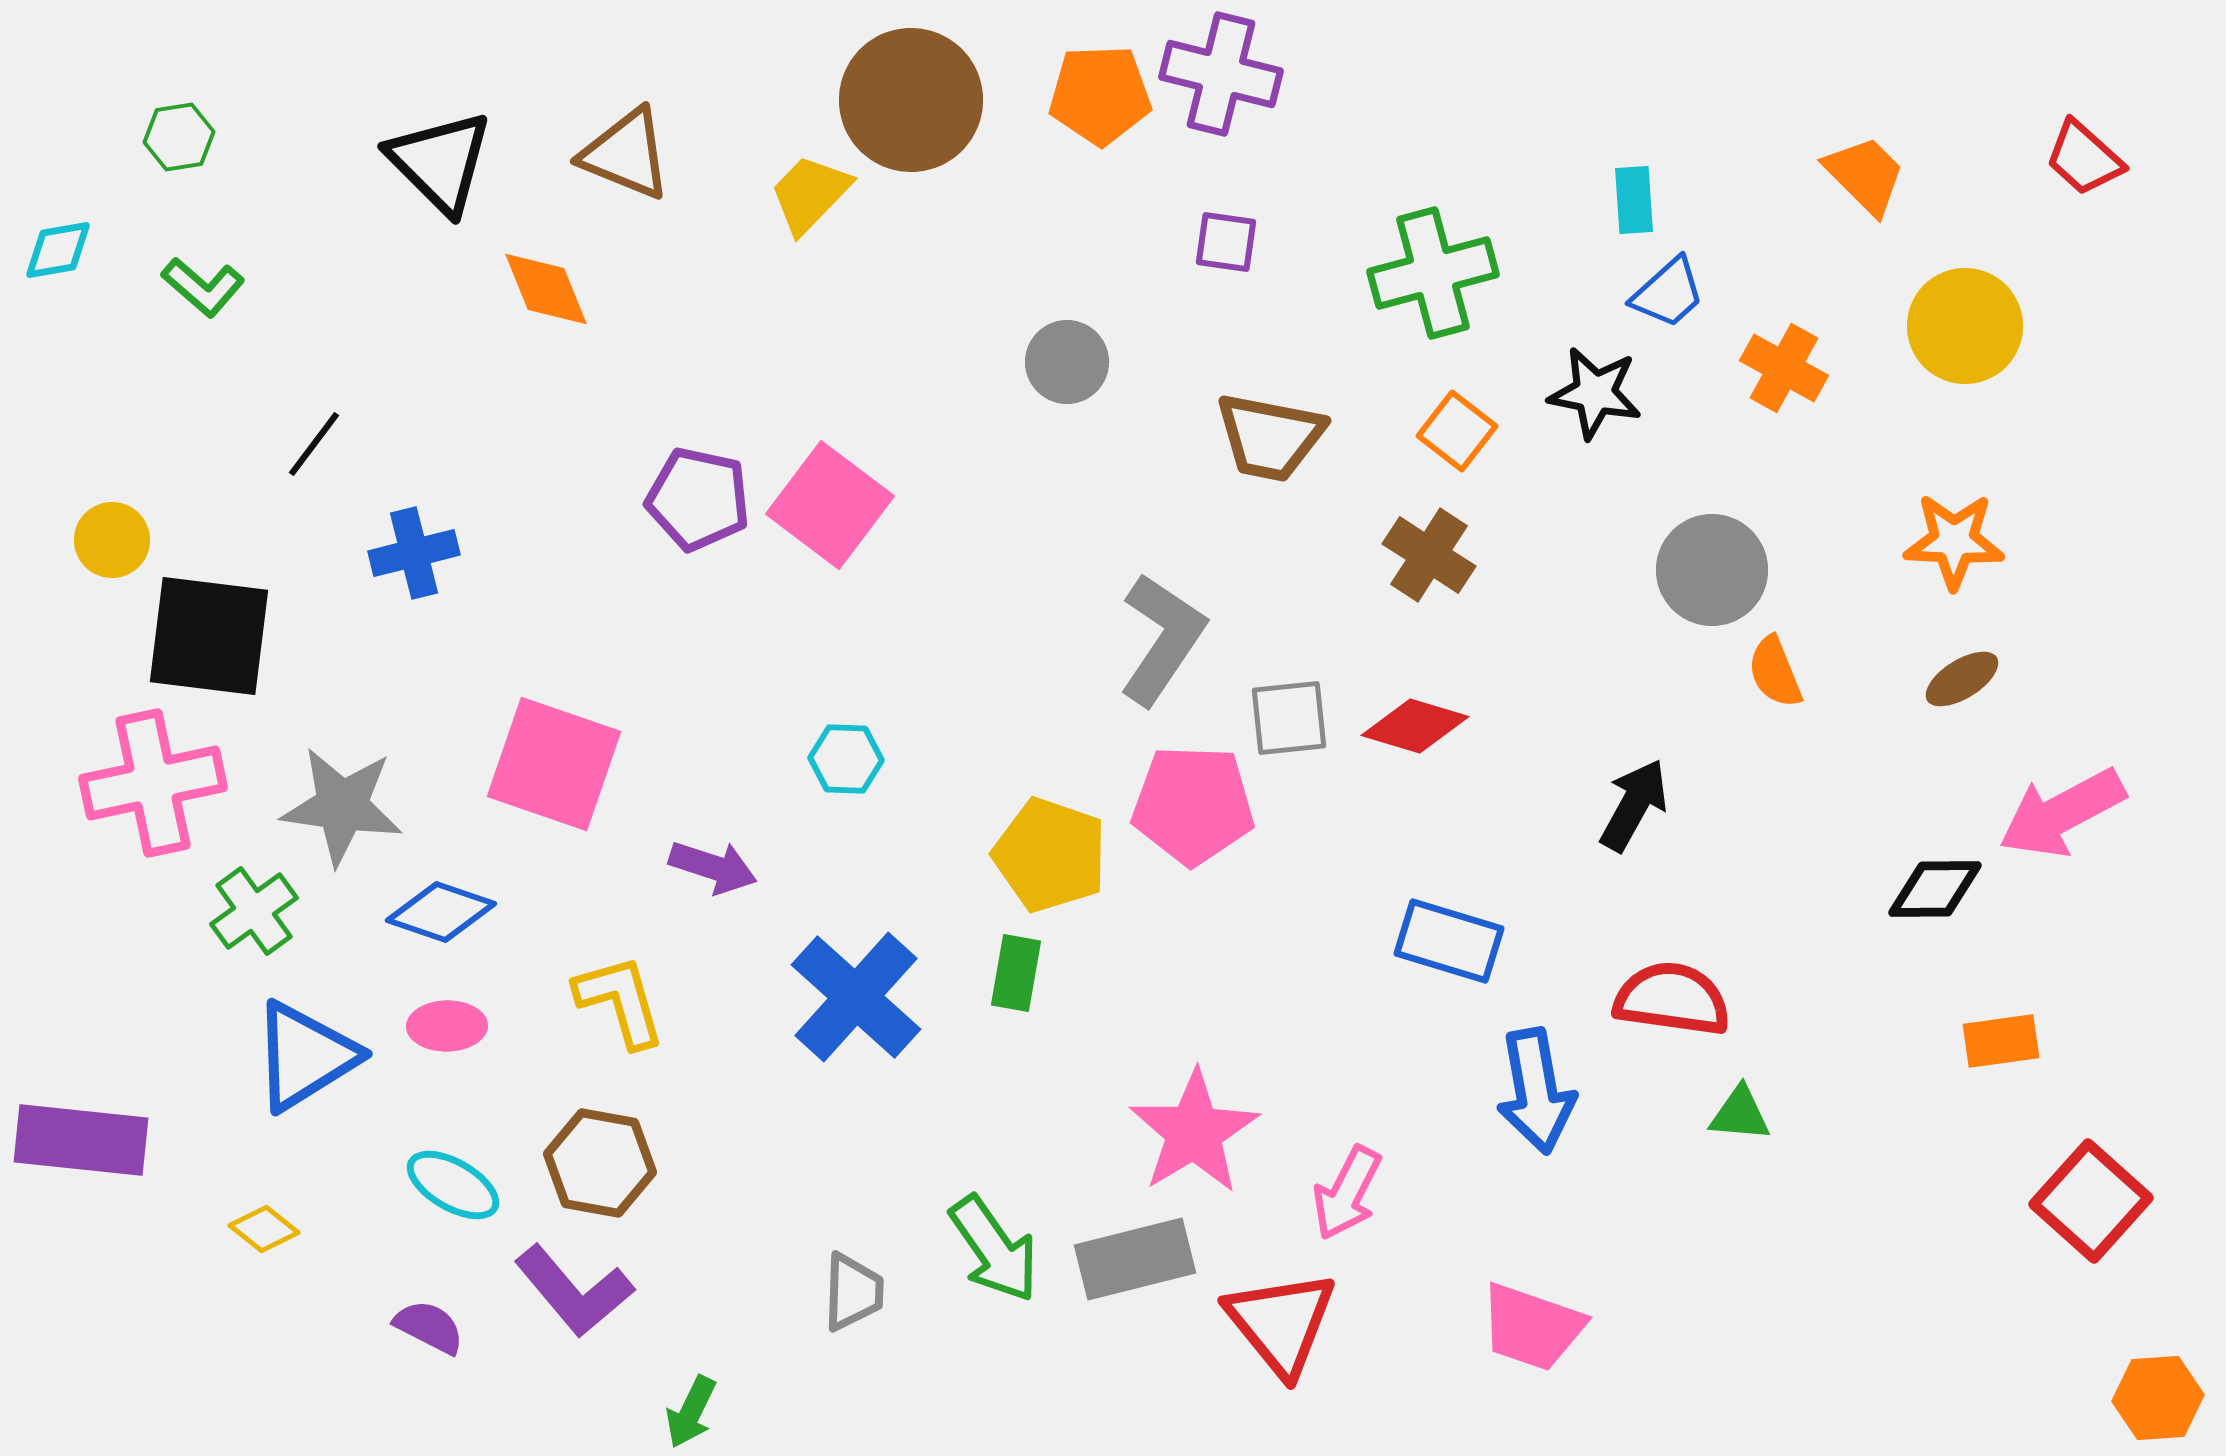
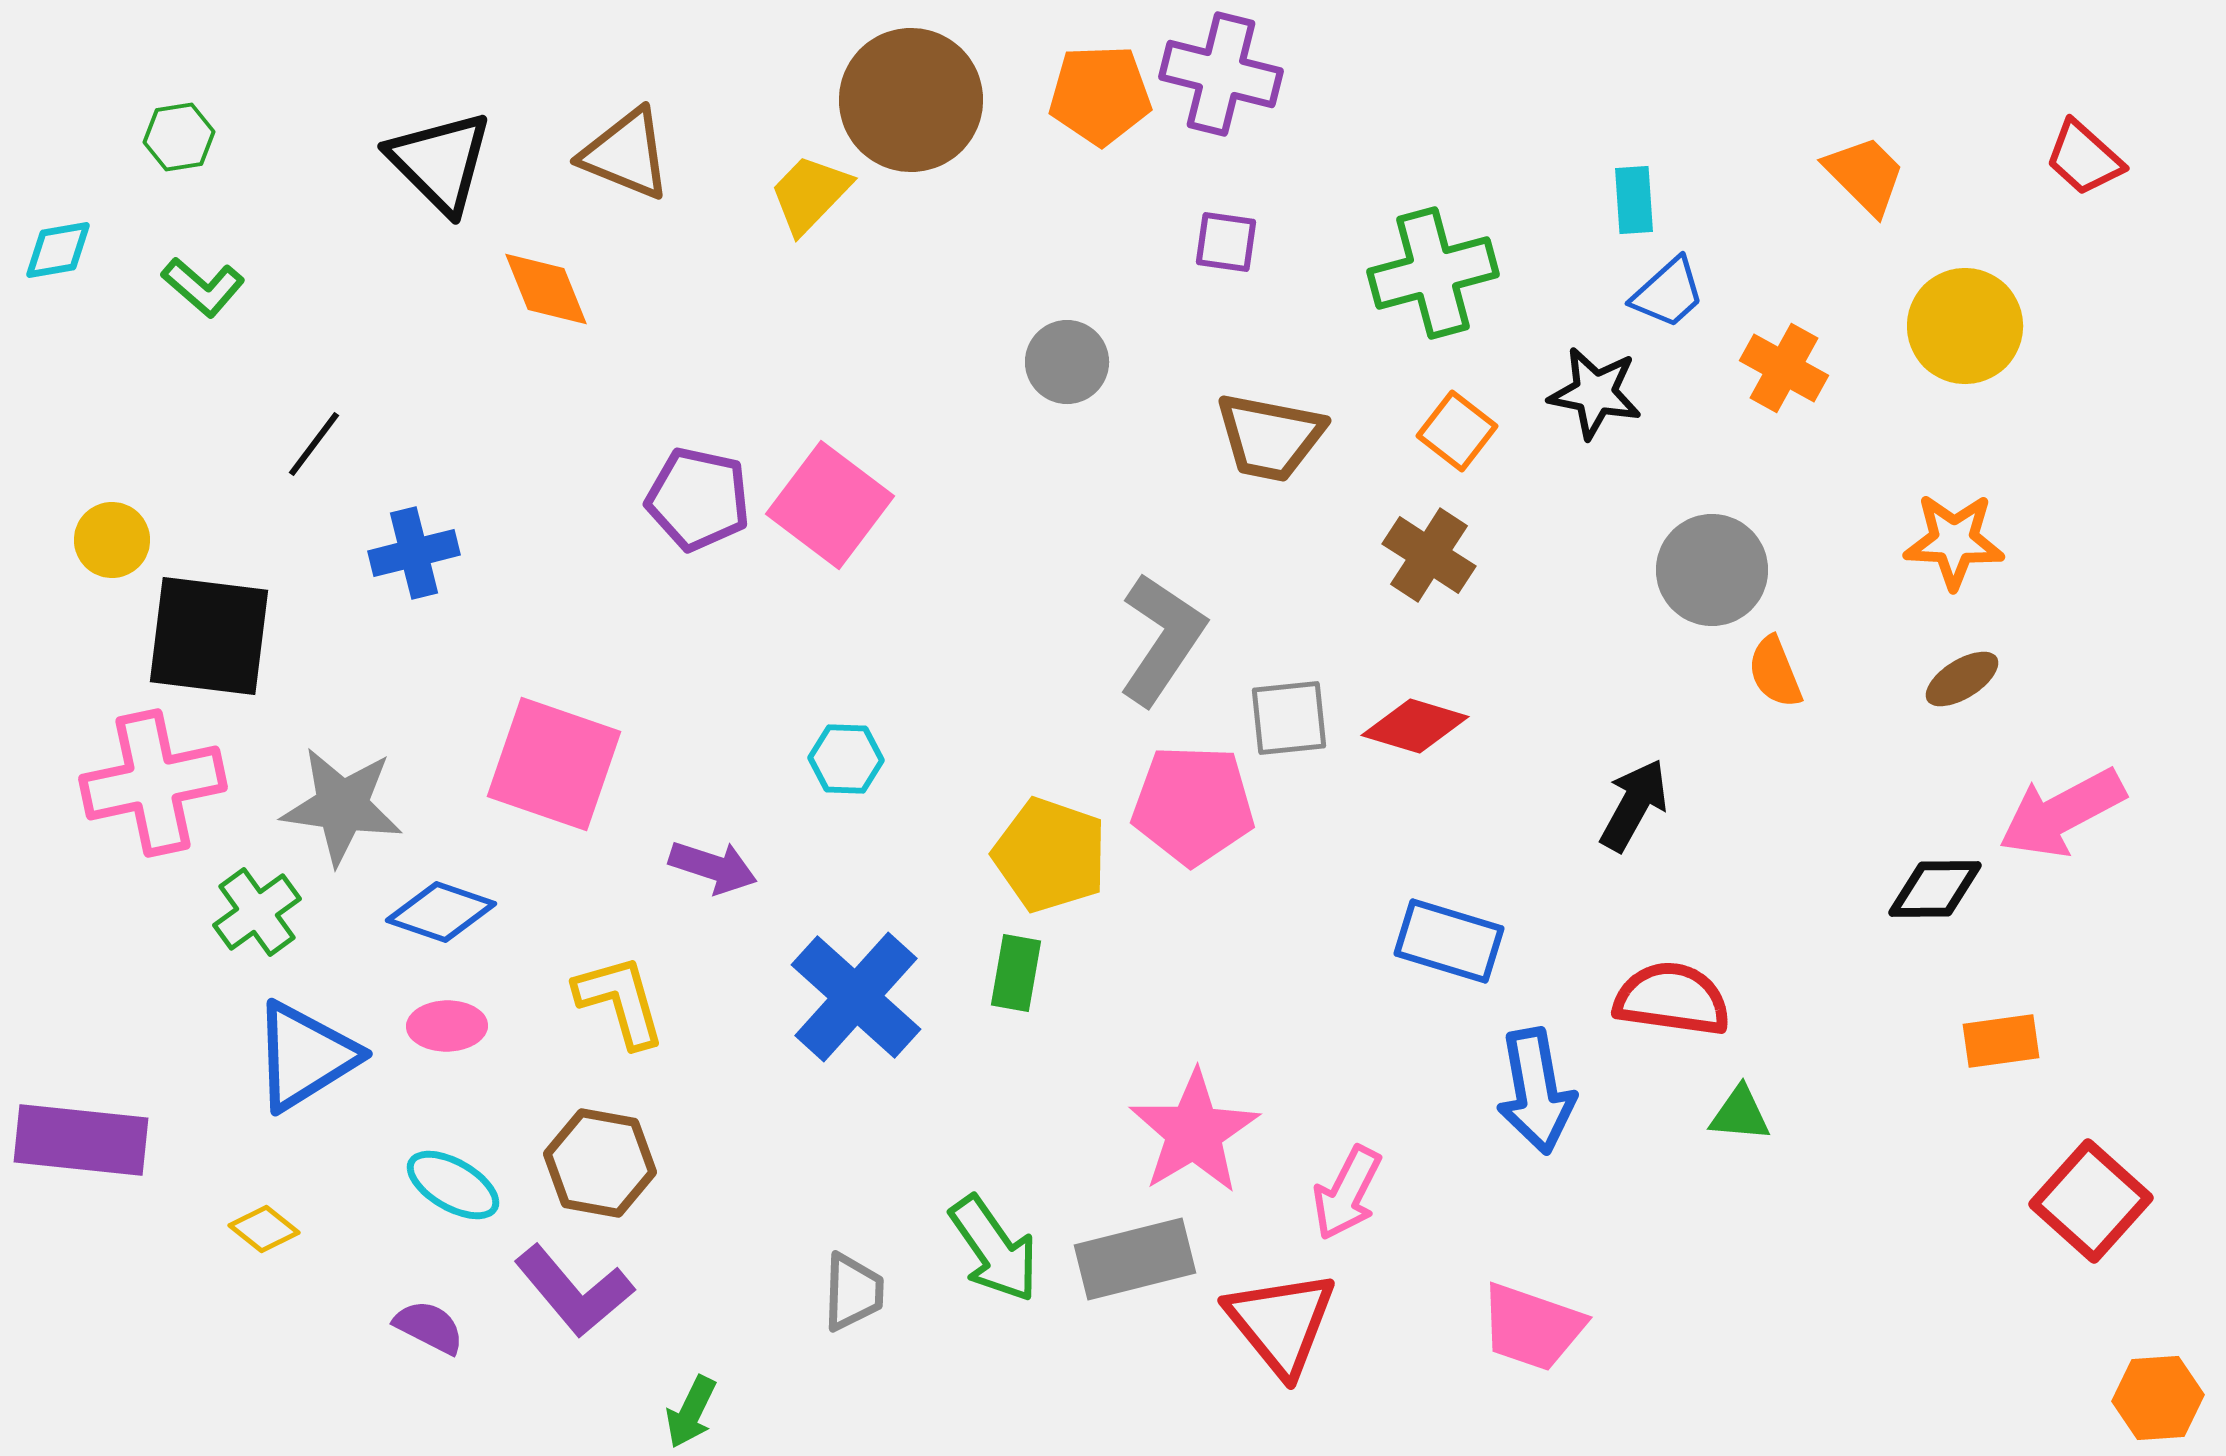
green cross at (254, 911): moved 3 px right, 1 px down
